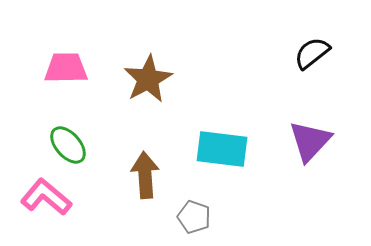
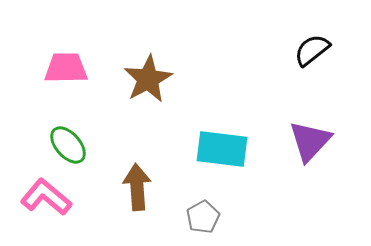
black semicircle: moved 3 px up
brown arrow: moved 8 px left, 12 px down
gray pentagon: moved 9 px right; rotated 24 degrees clockwise
